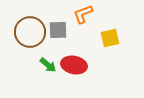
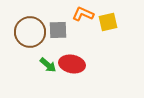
orange L-shape: rotated 45 degrees clockwise
yellow square: moved 2 px left, 16 px up
red ellipse: moved 2 px left, 1 px up
